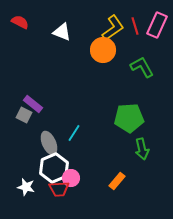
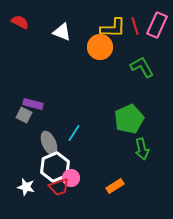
yellow L-shape: rotated 36 degrees clockwise
orange circle: moved 3 px left, 3 px up
purple rectangle: rotated 24 degrees counterclockwise
green pentagon: moved 1 px down; rotated 20 degrees counterclockwise
white hexagon: moved 1 px right, 1 px up
orange rectangle: moved 2 px left, 5 px down; rotated 18 degrees clockwise
red trapezoid: moved 2 px up; rotated 15 degrees counterclockwise
